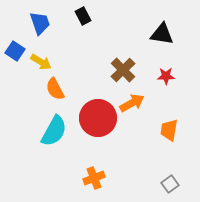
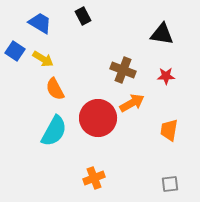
blue trapezoid: rotated 40 degrees counterclockwise
yellow arrow: moved 2 px right, 3 px up
brown cross: rotated 25 degrees counterclockwise
gray square: rotated 30 degrees clockwise
